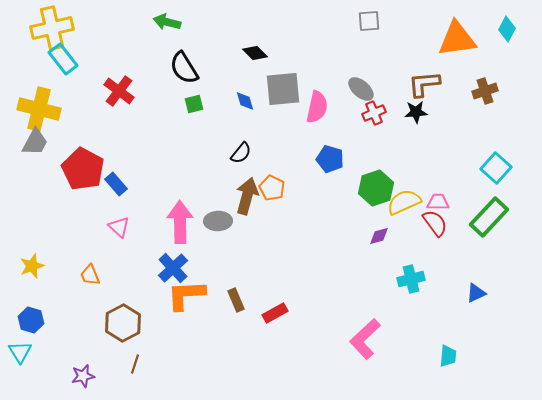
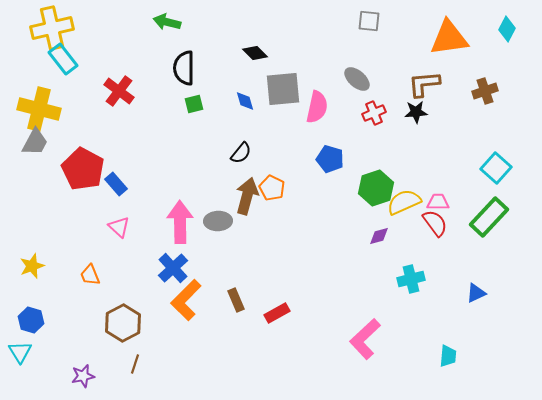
gray square at (369, 21): rotated 10 degrees clockwise
orange triangle at (457, 39): moved 8 px left, 1 px up
black semicircle at (184, 68): rotated 32 degrees clockwise
gray ellipse at (361, 89): moved 4 px left, 10 px up
orange L-shape at (186, 295): moved 5 px down; rotated 42 degrees counterclockwise
red rectangle at (275, 313): moved 2 px right
